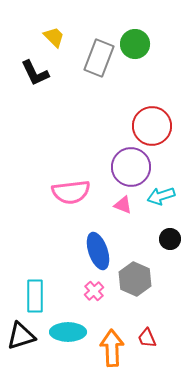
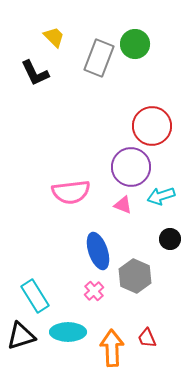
gray hexagon: moved 3 px up
cyan rectangle: rotated 32 degrees counterclockwise
